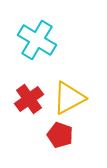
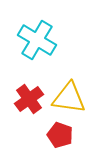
yellow triangle: rotated 36 degrees clockwise
